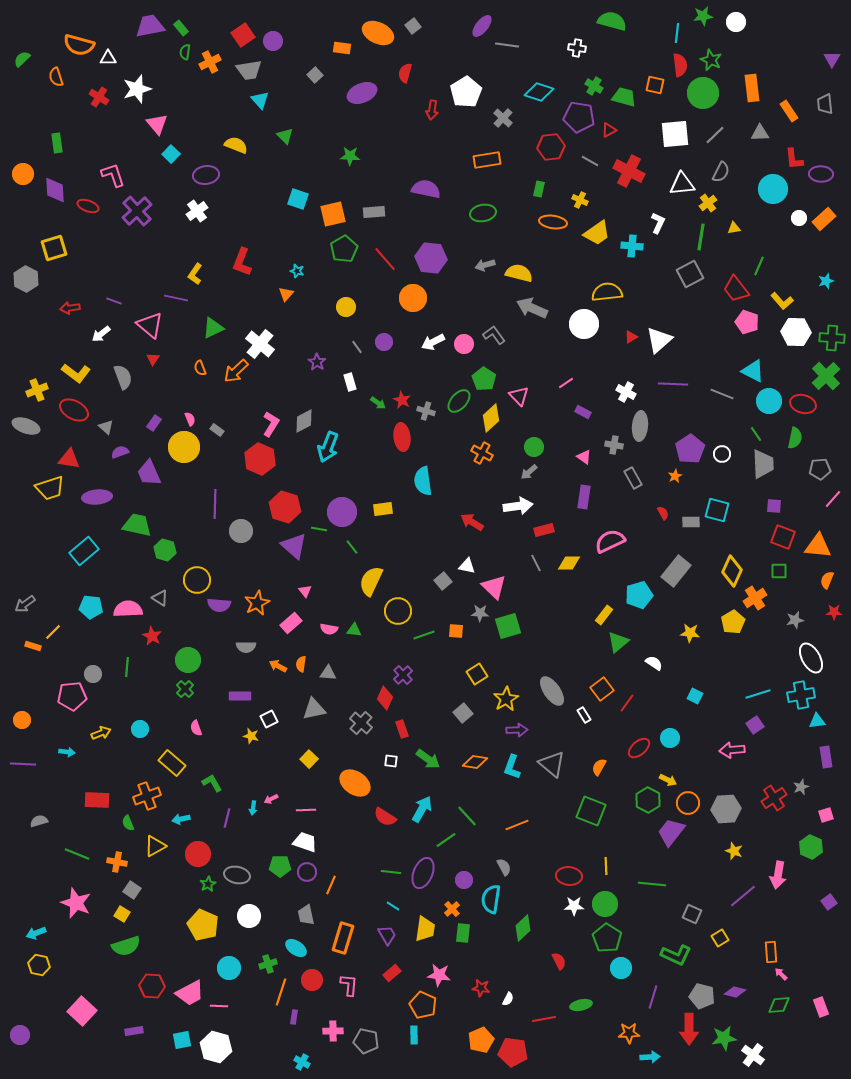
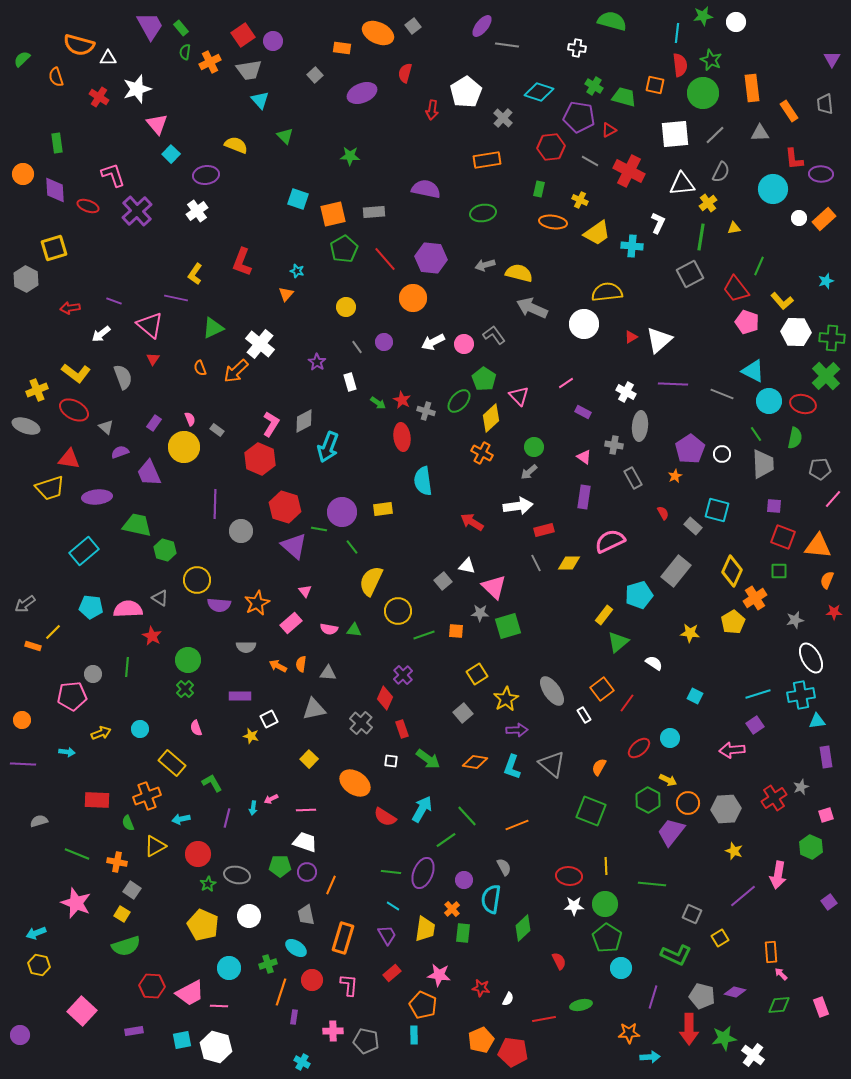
purple trapezoid at (150, 26): rotated 72 degrees clockwise
gray rectangle at (691, 522): moved 2 px right, 4 px down; rotated 42 degrees clockwise
